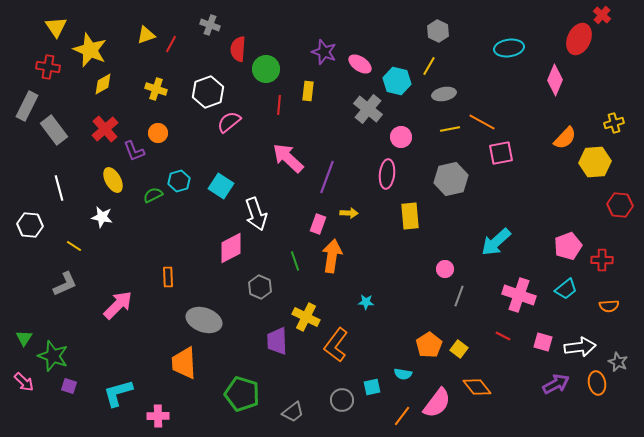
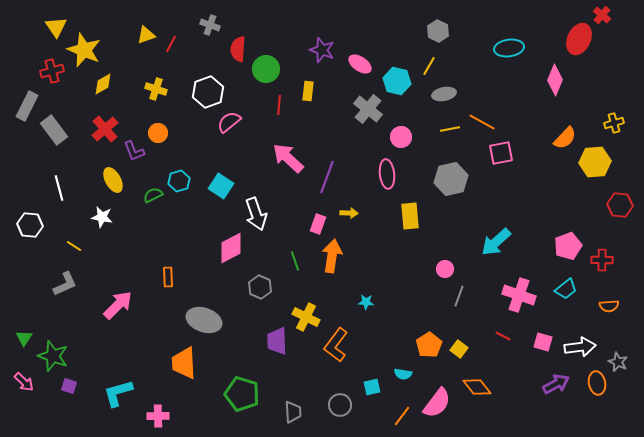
yellow star at (90, 50): moved 6 px left
purple star at (324, 52): moved 2 px left, 2 px up
red cross at (48, 67): moved 4 px right, 4 px down; rotated 25 degrees counterclockwise
pink ellipse at (387, 174): rotated 12 degrees counterclockwise
gray circle at (342, 400): moved 2 px left, 5 px down
gray trapezoid at (293, 412): rotated 55 degrees counterclockwise
